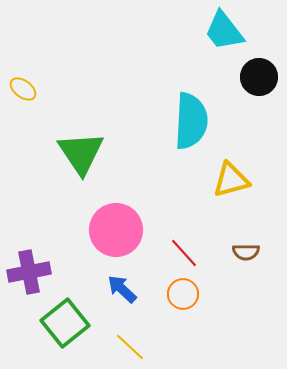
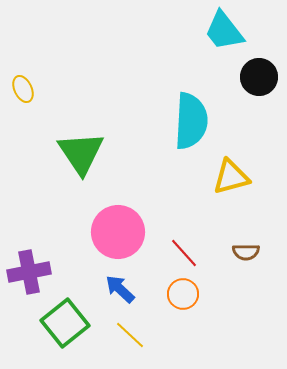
yellow ellipse: rotated 28 degrees clockwise
yellow triangle: moved 3 px up
pink circle: moved 2 px right, 2 px down
blue arrow: moved 2 px left
yellow line: moved 12 px up
